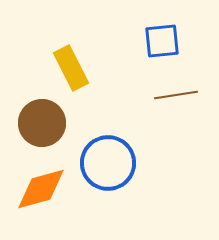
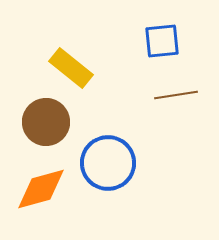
yellow rectangle: rotated 24 degrees counterclockwise
brown circle: moved 4 px right, 1 px up
